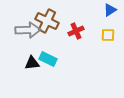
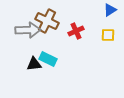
black triangle: moved 2 px right, 1 px down
